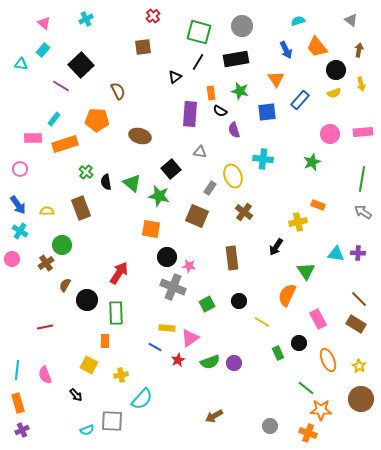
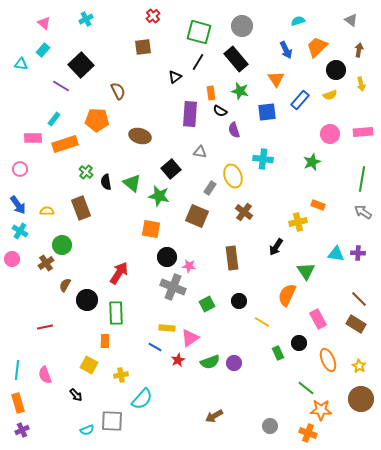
orange trapezoid at (317, 47): rotated 85 degrees clockwise
black rectangle at (236, 59): rotated 60 degrees clockwise
yellow semicircle at (334, 93): moved 4 px left, 2 px down
